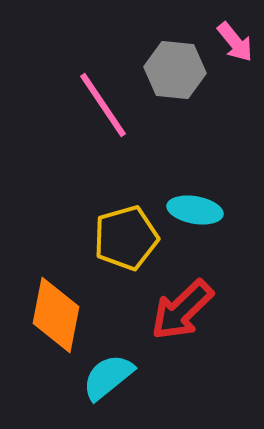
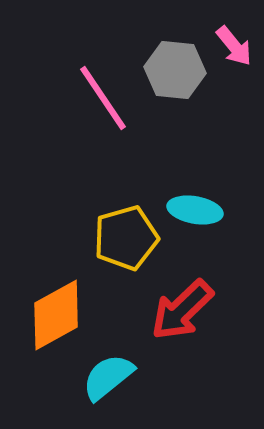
pink arrow: moved 1 px left, 4 px down
pink line: moved 7 px up
orange diamond: rotated 50 degrees clockwise
